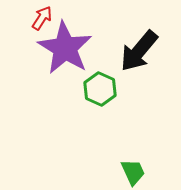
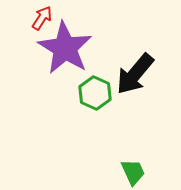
black arrow: moved 4 px left, 23 px down
green hexagon: moved 5 px left, 4 px down
